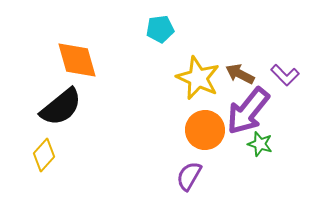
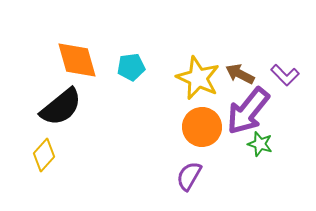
cyan pentagon: moved 29 px left, 38 px down
orange circle: moved 3 px left, 3 px up
